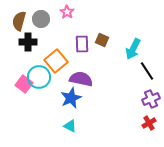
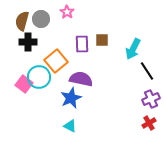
brown semicircle: moved 3 px right
brown square: rotated 24 degrees counterclockwise
